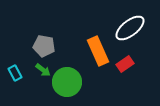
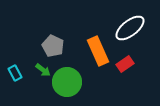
gray pentagon: moved 9 px right; rotated 15 degrees clockwise
